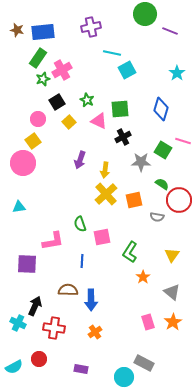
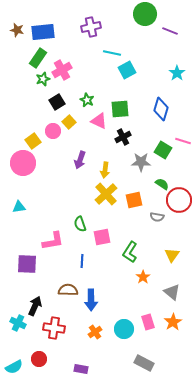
pink circle at (38, 119): moved 15 px right, 12 px down
cyan circle at (124, 377): moved 48 px up
